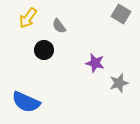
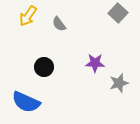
gray square: moved 3 px left, 1 px up; rotated 12 degrees clockwise
yellow arrow: moved 2 px up
gray semicircle: moved 2 px up
black circle: moved 17 px down
purple star: rotated 12 degrees counterclockwise
